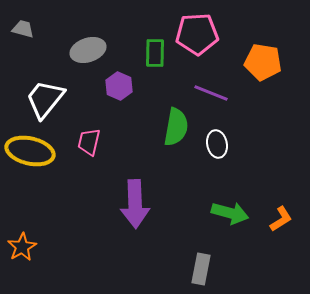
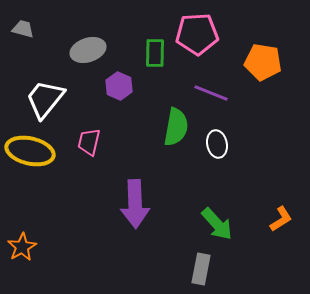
green arrow: moved 13 px left, 11 px down; rotated 33 degrees clockwise
